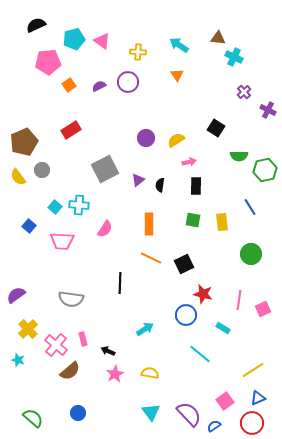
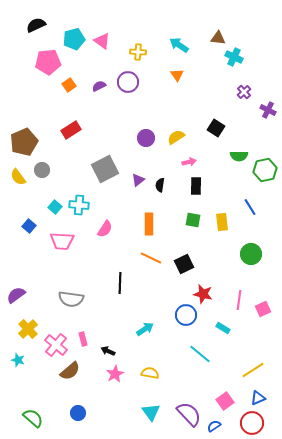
yellow semicircle at (176, 140): moved 3 px up
